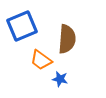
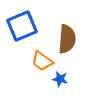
orange trapezoid: moved 1 px right, 1 px down
